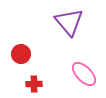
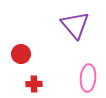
purple triangle: moved 6 px right, 3 px down
pink ellipse: moved 4 px right, 4 px down; rotated 48 degrees clockwise
